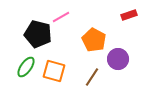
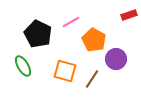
pink line: moved 10 px right, 5 px down
black pentagon: rotated 12 degrees clockwise
purple circle: moved 2 px left
green ellipse: moved 3 px left, 1 px up; rotated 65 degrees counterclockwise
orange square: moved 11 px right
brown line: moved 2 px down
